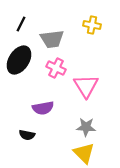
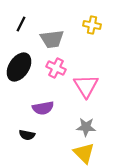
black ellipse: moved 7 px down
